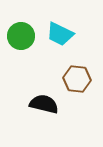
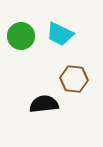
brown hexagon: moved 3 px left
black semicircle: rotated 20 degrees counterclockwise
